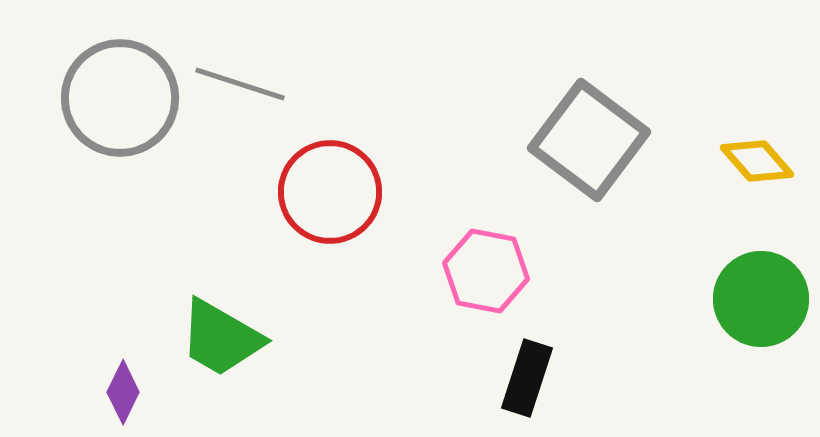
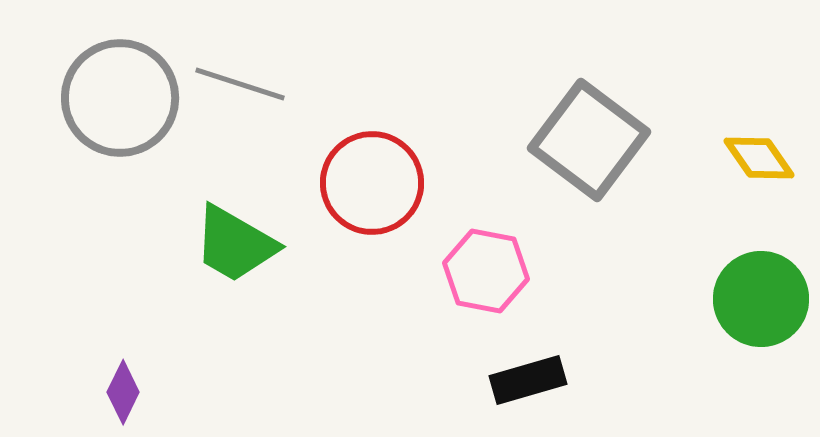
yellow diamond: moved 2 px right, 3 px up; rotated 6 degrees clockwise
red circle: moved 42 px right, 9 px up
green trapezoid: moved 14 px right, 94 px up
black rectangle: moved 1 px right, 2 px down; rotated 56 degrees clockwise
